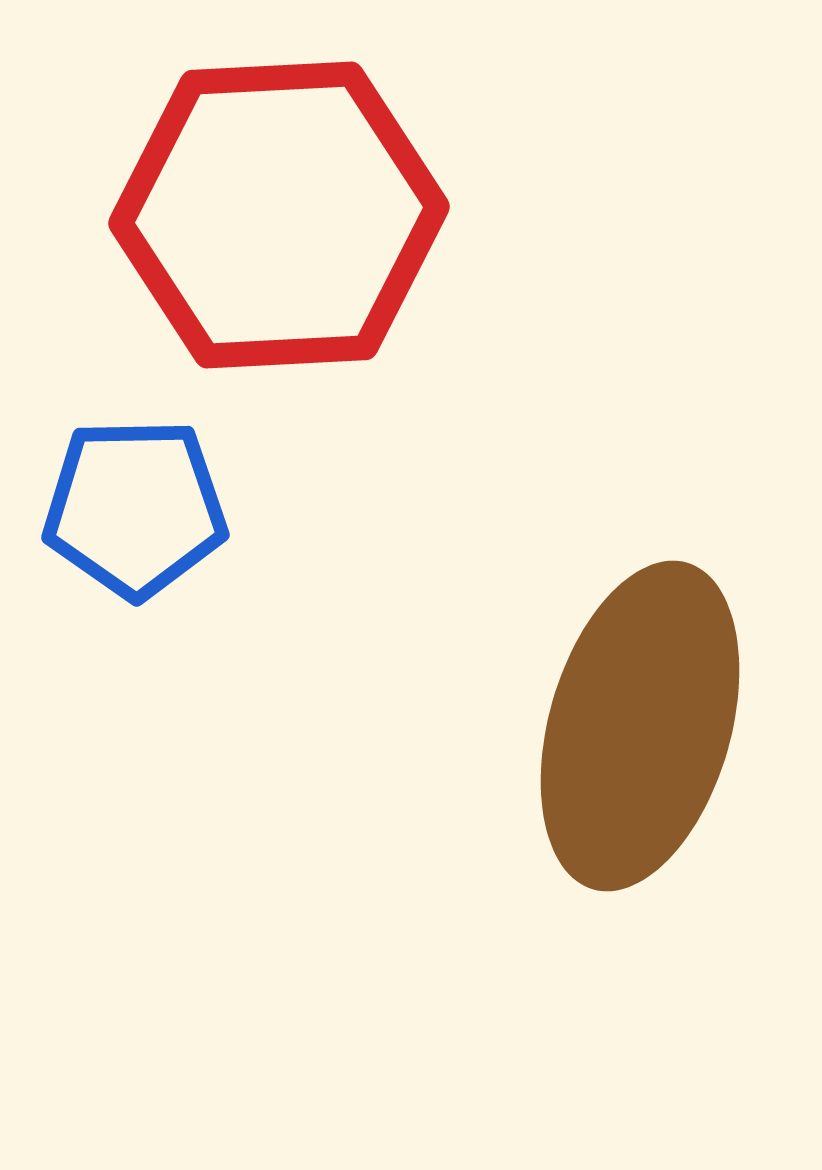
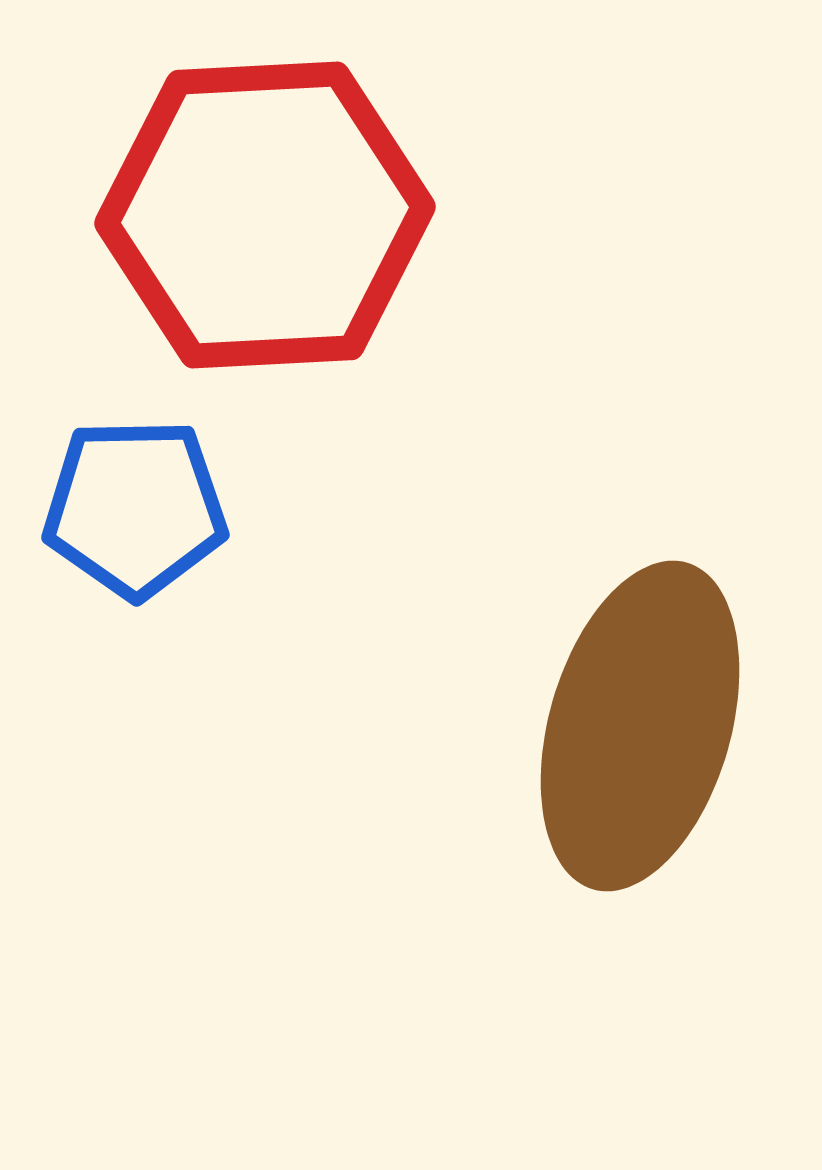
red hexagon: moved 14 px left
